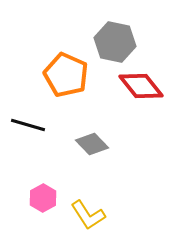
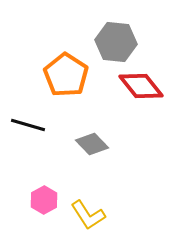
gray hexagon: moved 1 px right; rotated 6 degrees counterclockwise
orange pentagon: rotated 9 degrees clockwise
pink hexagon: moved 1 px right, 2 px down
